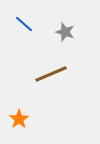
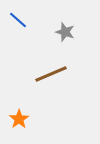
blue line: moved 6 px left, 4 px up
